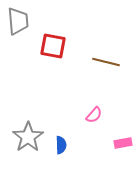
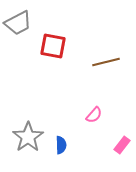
gray trapezoid: moved 2 px down; rotated 68 degrees clockwise
brown line: rotated 28 degrees counterclockwise
pink rectangle: moved 1 px left, 2 px down; rotated 42 degrees counterclockwise
